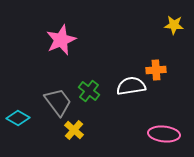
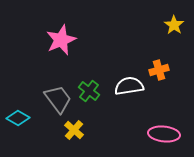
yellow star: rotated 30 degrees clockwise
orange cross: moved 3 px right; rotated 12 degrees counterclockwise
white semicircle: moved 2 px left
gray trapezoid: moved 3 px up
